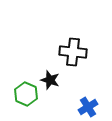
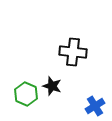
black star: moved 2 px right, 6 px down
blue cross: moved 7 px right, 1 px up
